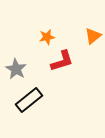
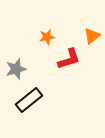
orange triangle: moved 1 px left
red L-shape: moved 7 px right, 2 px up
gray star: rotated 25 degrees clockwise
